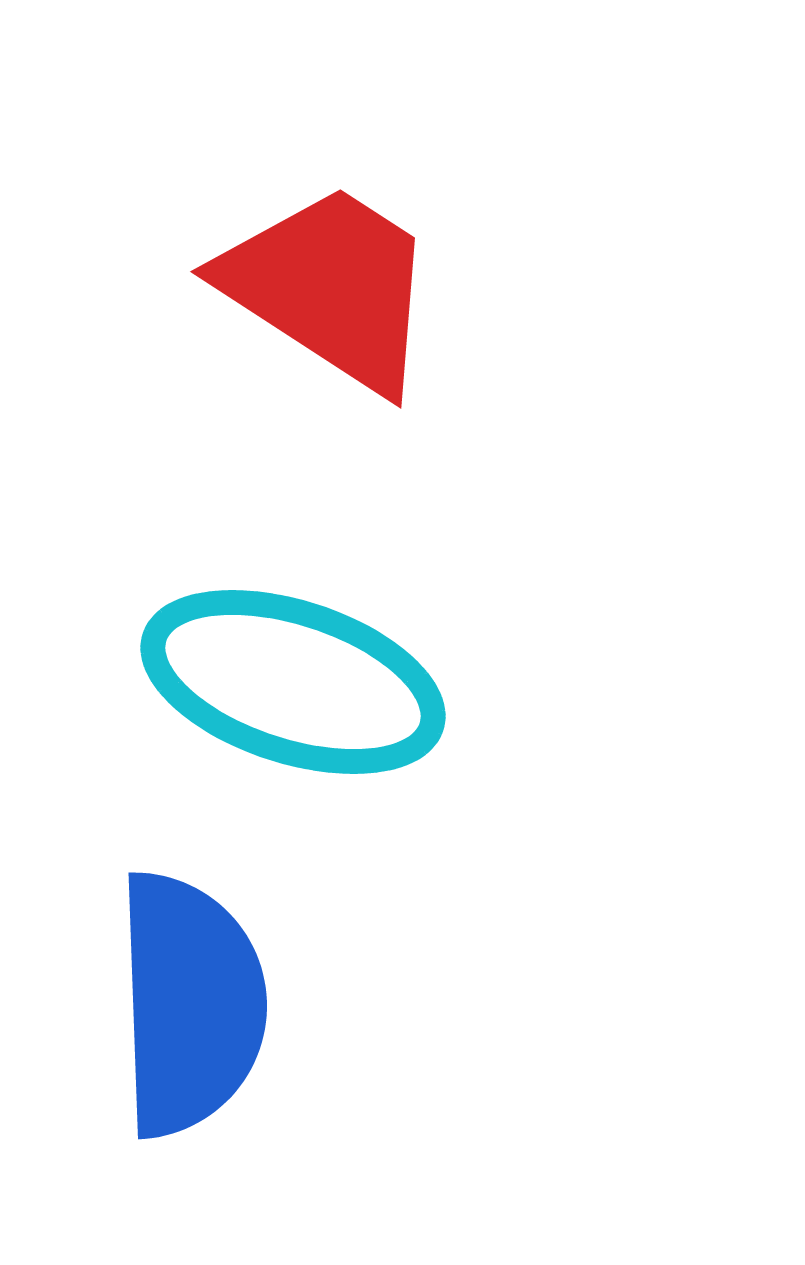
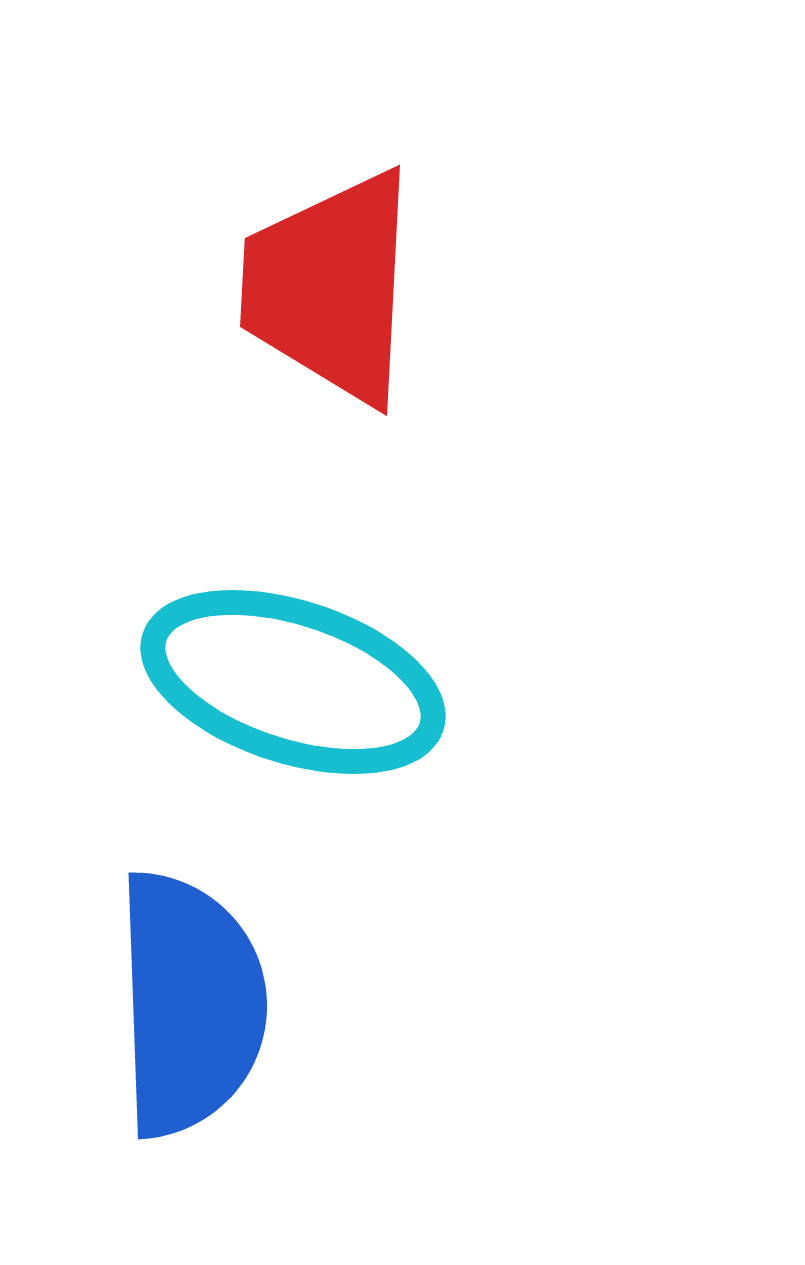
red trapezoid: rotated 120 degrees counterclockwise
